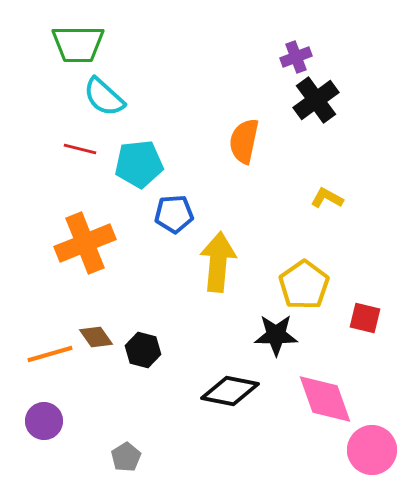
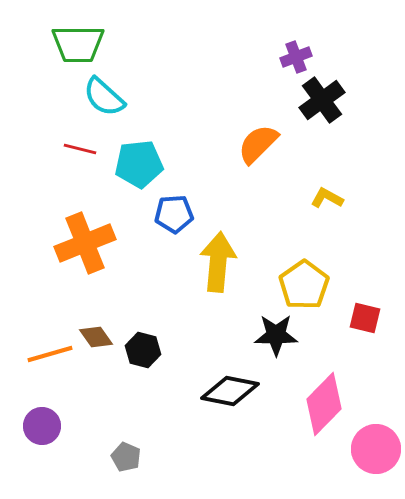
black cross: moved 6 px right
orange semicircle: moved 14 px right, 3 px down; rotated 33 degrees clockwise
pink diamond: moved 1 px left, 5 px down; rotated 64 degrees clockwise
purple circle: moved 2 px left, 5 px down
pink circle: moved 4 px right, 1 px up
gray pentagon: rotated 16 degrees counterclockwise
